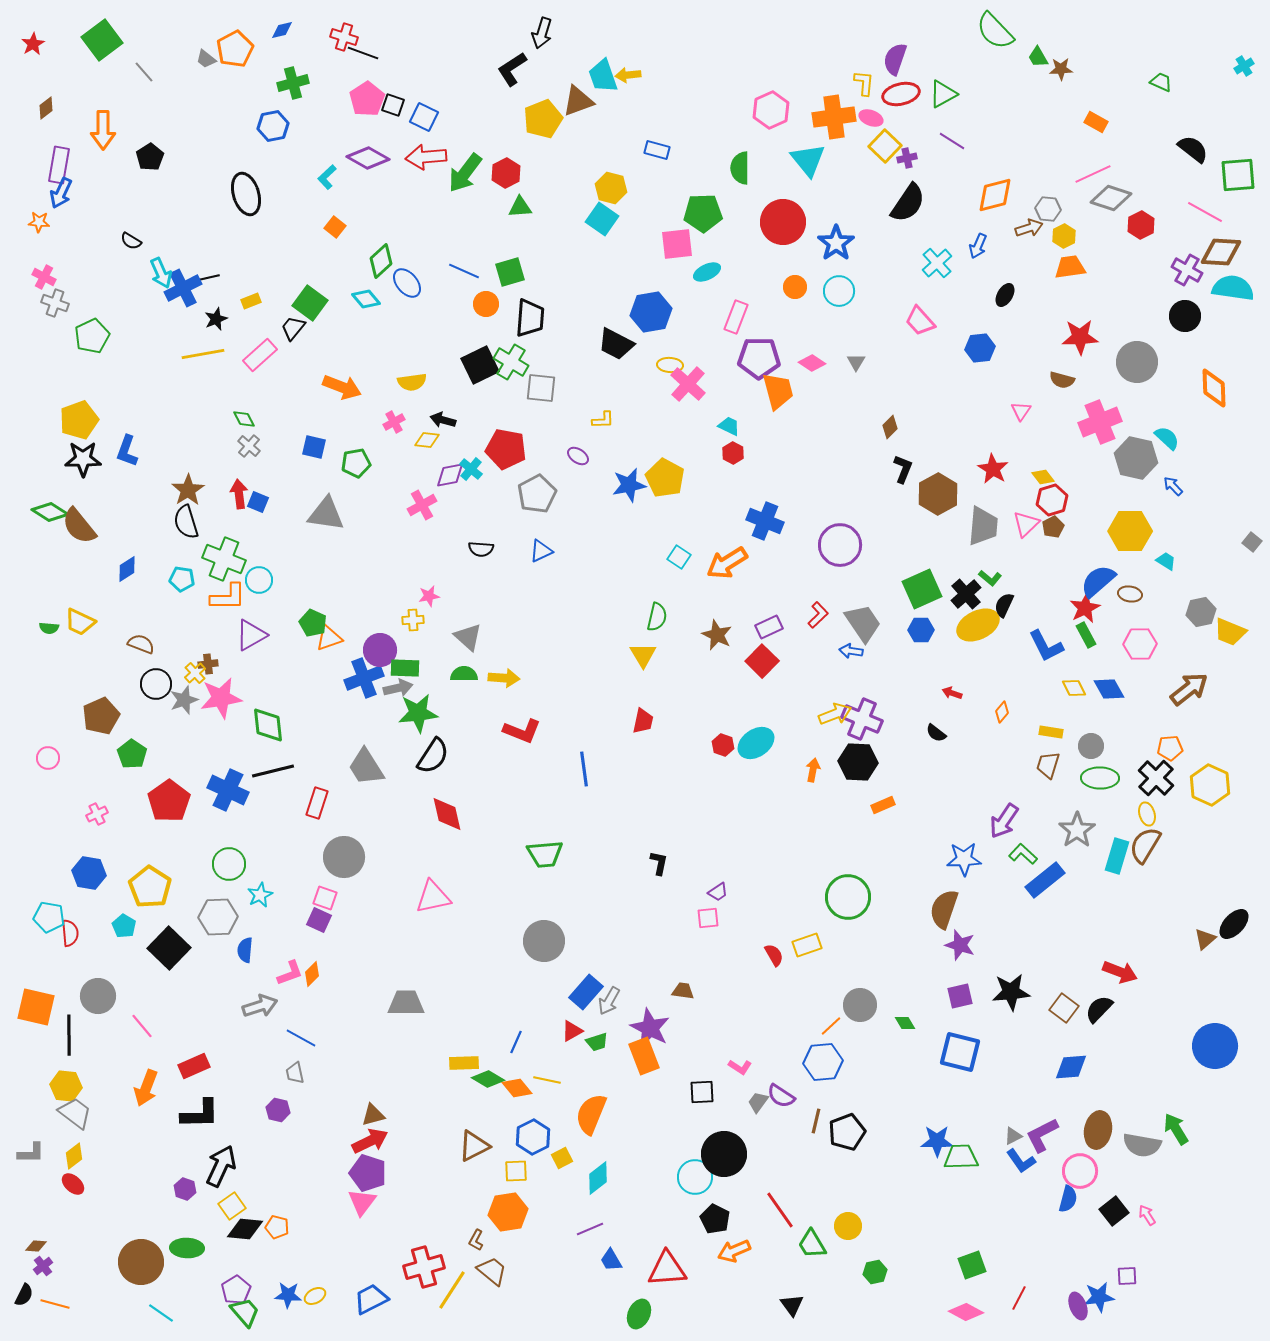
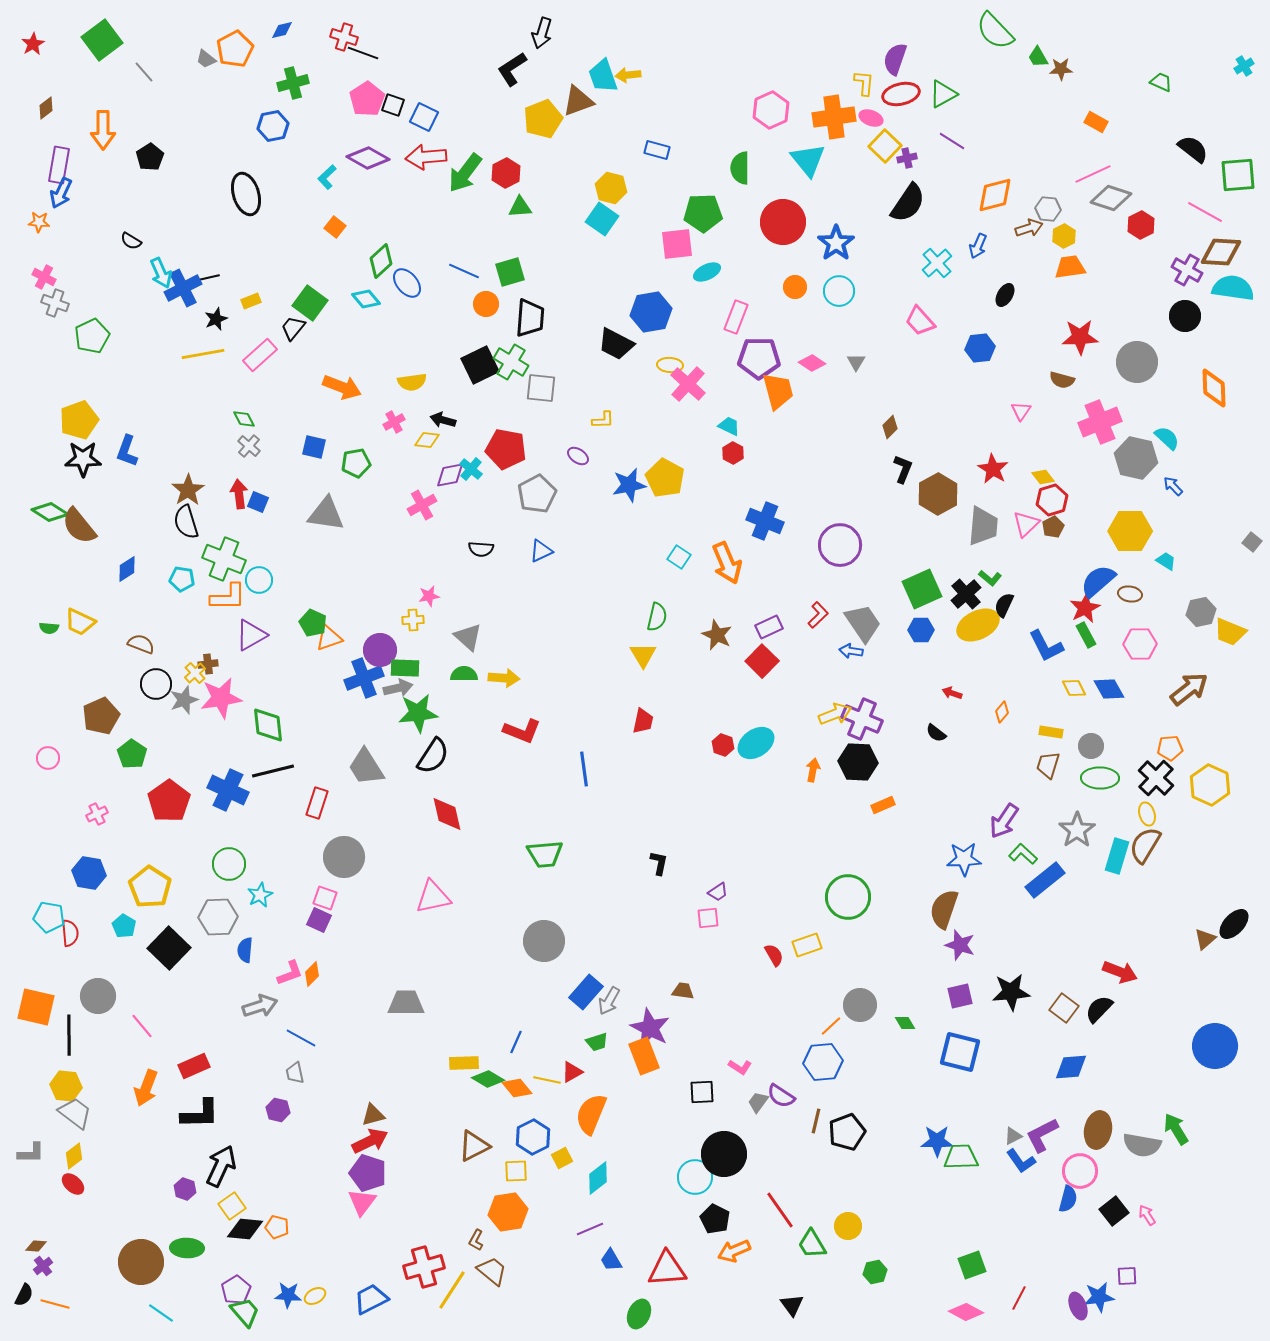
orange arrow at (727, 563): rotated 81 degrees counterclockwise
red triangle at (572, 1031): moved 41 px down
